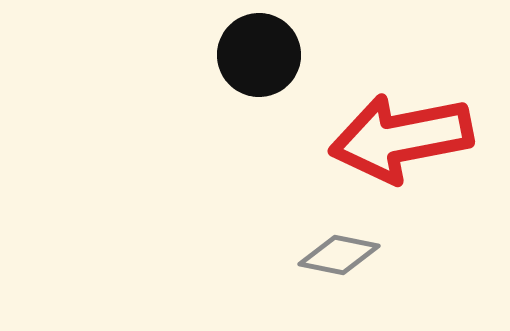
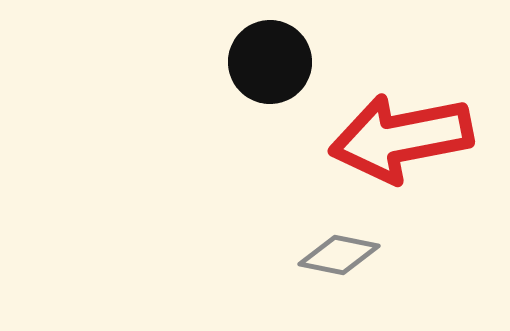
black circle: moved 11 px right, 7 px down
